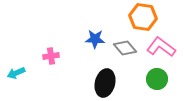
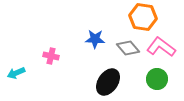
gray diamond: moved 3 px right
pink cross: rotated 21 degrees clockwise
black ellipse: moved 3 px right, 1 px up; rotated 20 degrees clockwise
